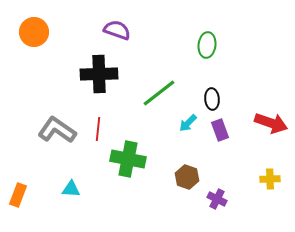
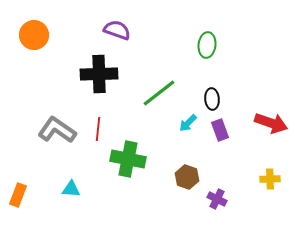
orange circle: moved 3 px down
